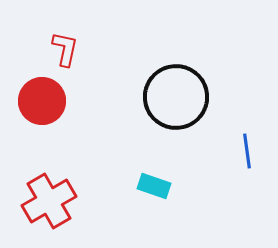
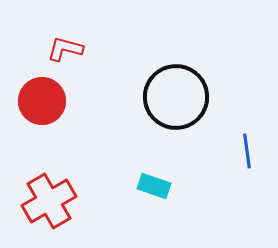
red L-shape: rotated 87 degrees counterclockwise
